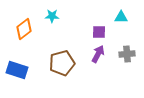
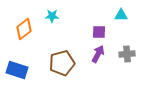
cyan triangle: moved 2 px up
